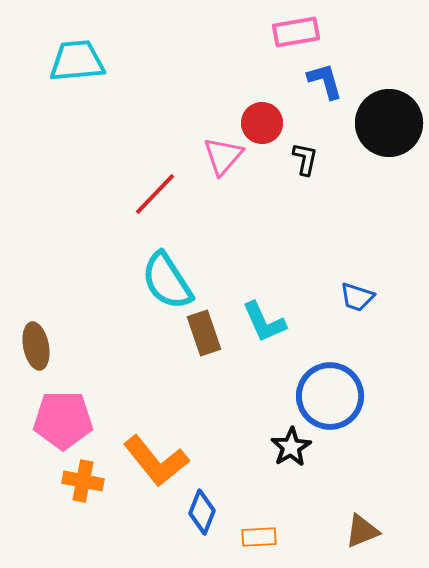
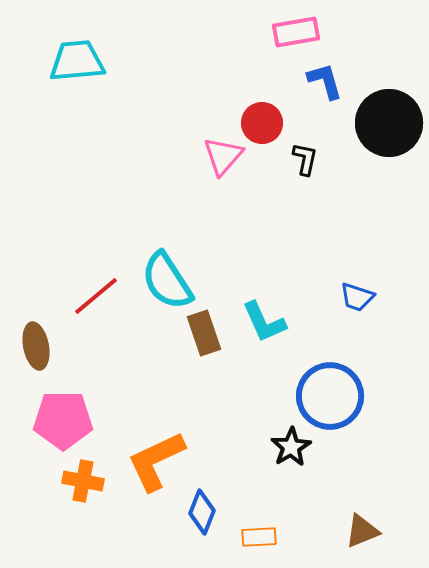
red line: moved 59 px left, 102 px down; rotated 6 degrees clockwise
orange L-shape: rotated 104 degrees clockwise
